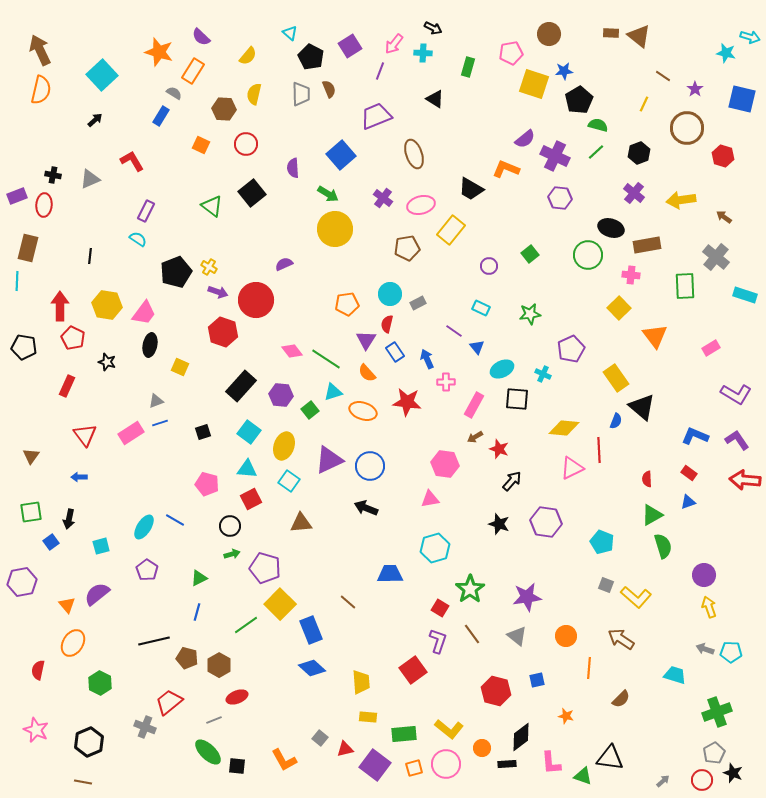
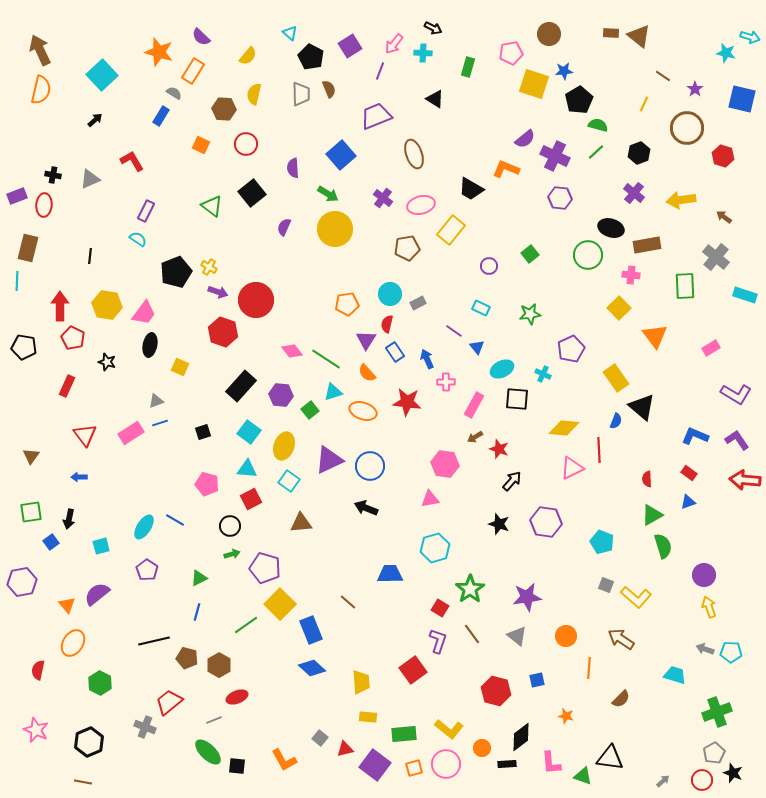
purple semicircle at (284, 264): moved 37 px up; rotated 42 degrees counterclockwise
